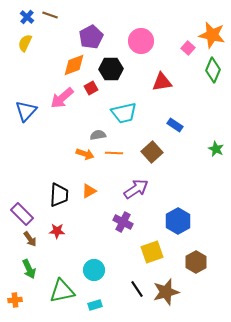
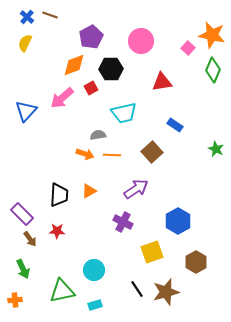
orange line: moved 2 px left, 2 px down
green arrow: moved 6 px left
